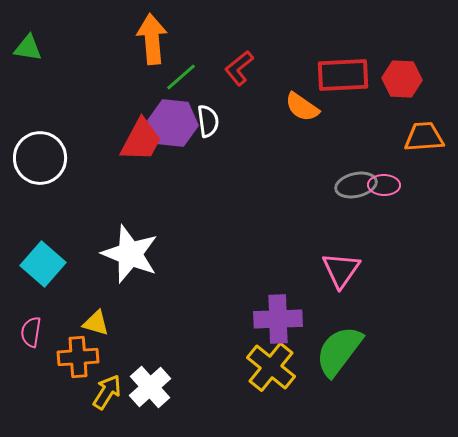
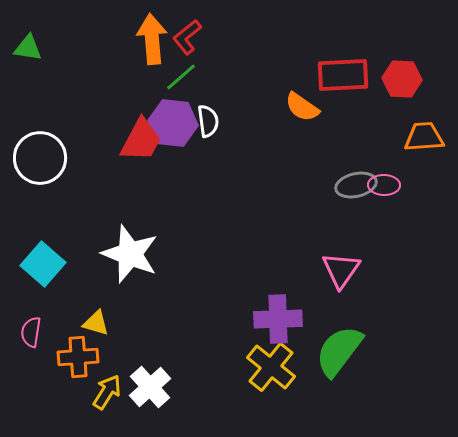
red L-shape: moved 52 px left, 31 px up
